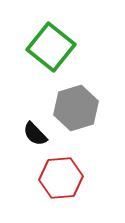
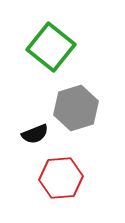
black semicircle: rotated 68 degrees counterclockwise
